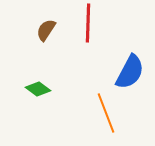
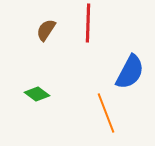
green diamond: moved 1 px left, 5 px down
